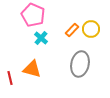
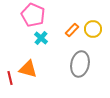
yellow circle: moved 2 px right
orange triangle: moved 4 px left
